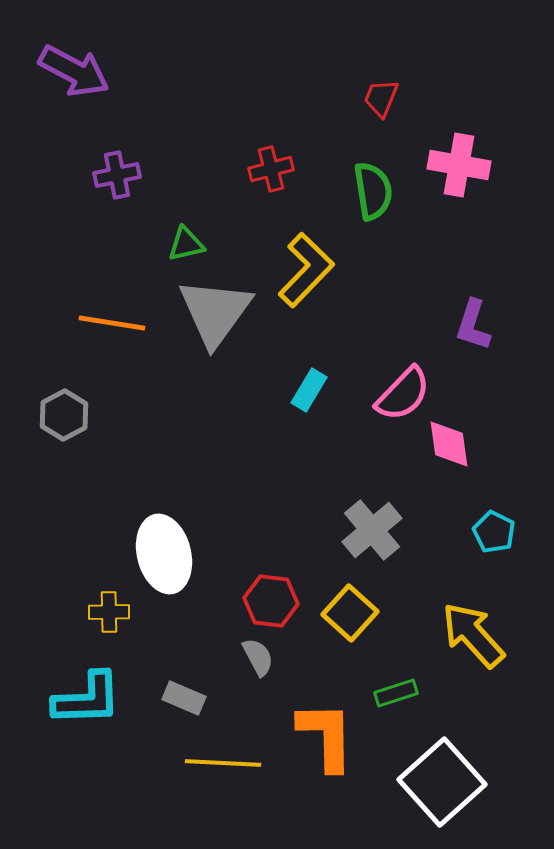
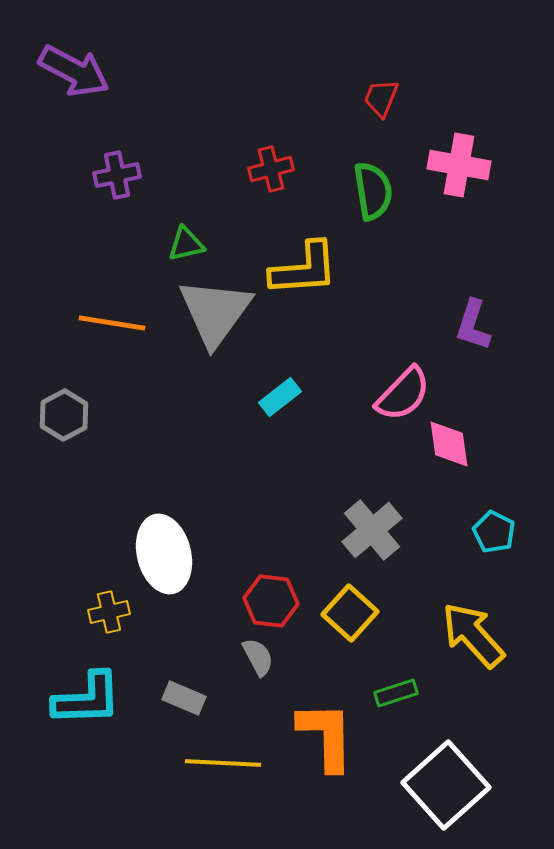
yellow L-shape: moved 2 px left, 1 px up; rotated 42 degrees clockwise
cyan rectangle: moved 29 px left, 7 px down; rotated 21 degrees clockwise
yellow cross: rotated 12 degrees counterclockwise
white square: moved 4 px right, 3 px down
